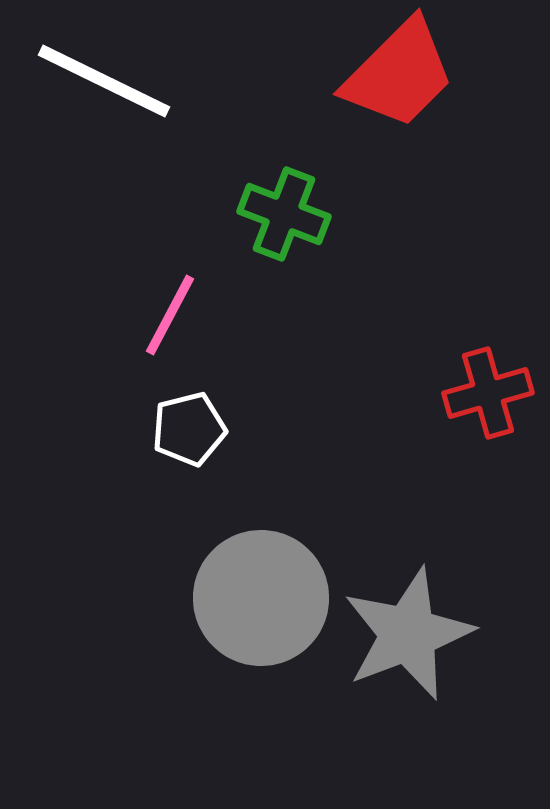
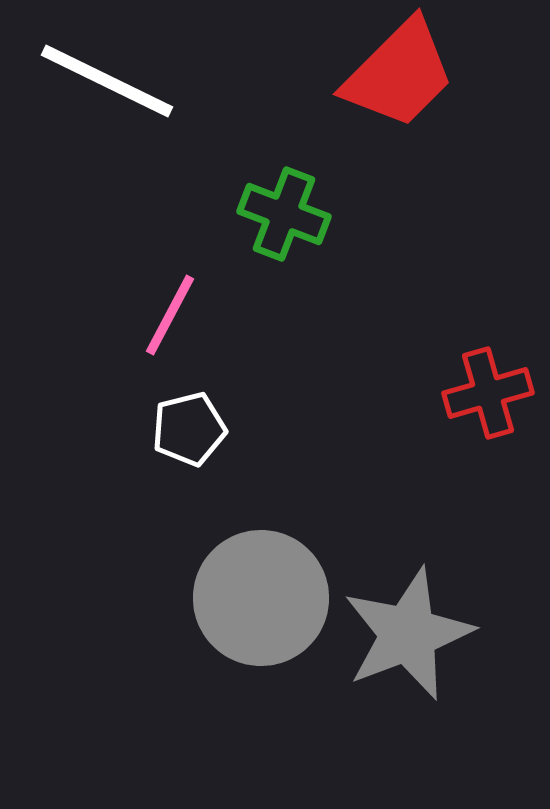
white line: moved 3 px right
